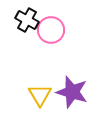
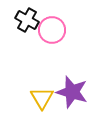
pink circle: moved 1 px right
yellow triangle: moved 2 px right, 3 px down
